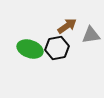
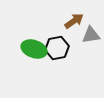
brown arrow: moved 7 px right, 5 px up
green ellipse: moved 4 px right
